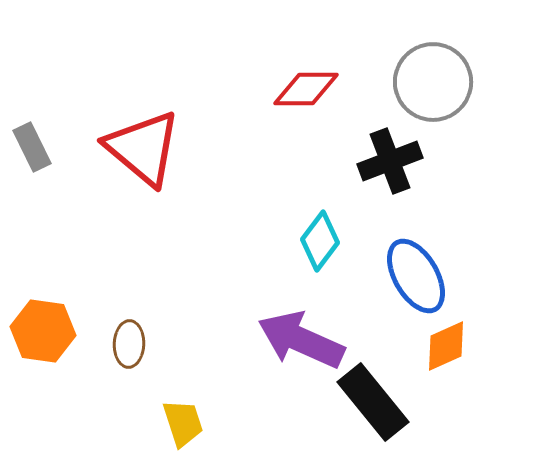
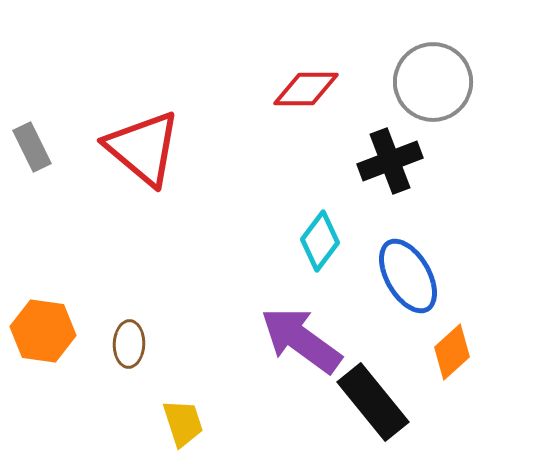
blue ellipse: moved 8 px left
purple arrow: rotated 12 degrees clockwise
orange diamond: moved 6 px right, 6 px down; rotated 18 degrees counterclockwise
